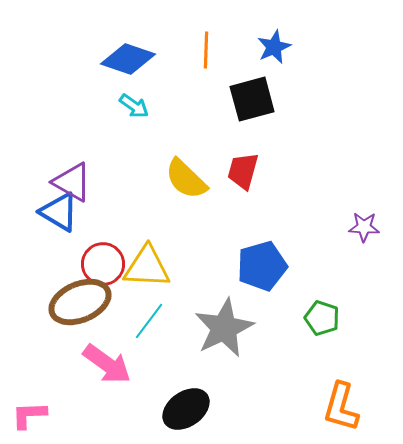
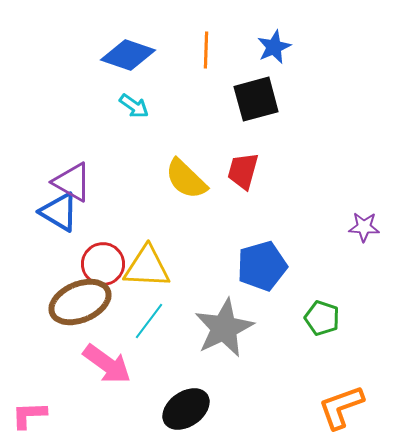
blue diamond: moved 4 px up
black square: moved 4 px right
orange L-shape: rotated 54 degrees clockwise
